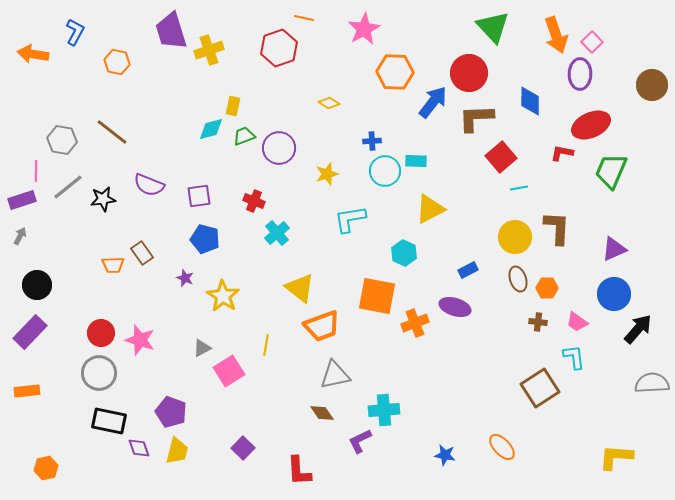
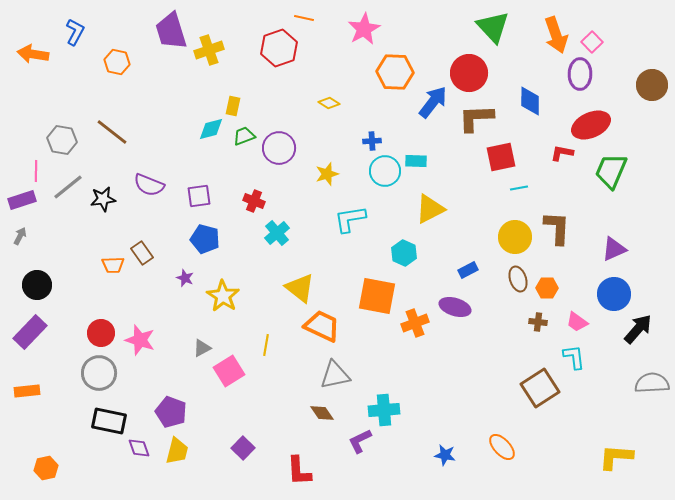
red square at (501, 157): rotated 28 degrees clockwise
orange trapezoid at (322, 326): rotated 135 degrees counterclockwise
